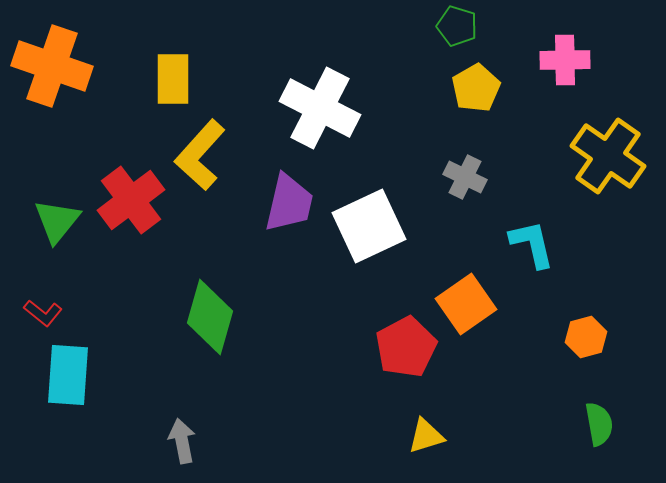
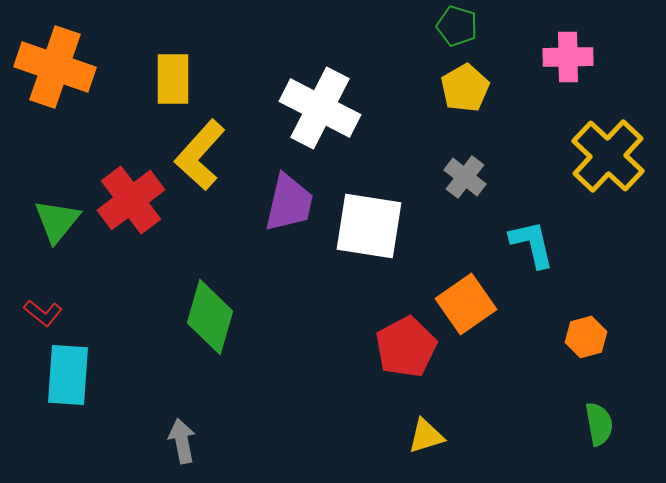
pink cross: moved 3 px right, 3 px up
orange cross: moved 3 px right, 1 px down
yellow pentagon: moved 11 px left
yellow cross: rotated 8 degrees clockwise
gray cross: rotated 12 degrees clockwise
white square: rotated 34 degrees clockwise
